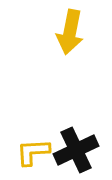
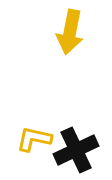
yellow L-shape: moved 1 px right, 13 px up; rotated 15 degrees clockwise
